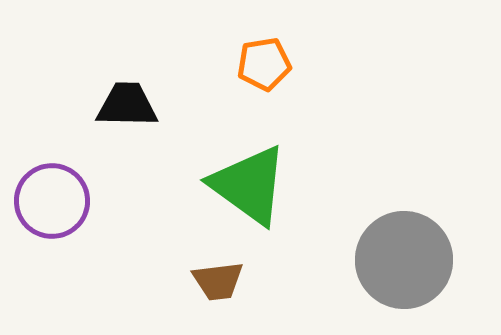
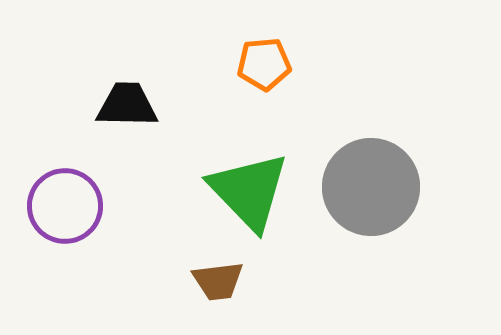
orange pentagon: rotated 4 degrees clockwise
green triangle: moved 6 px down; rotated 10 degrees clockwise
purple circle: moved 13 px right, 5 px down
gray circle: moved 33 px left, 73 px up
